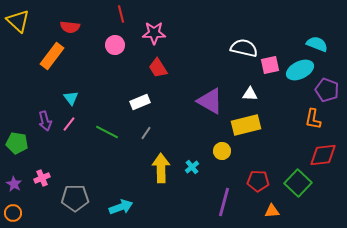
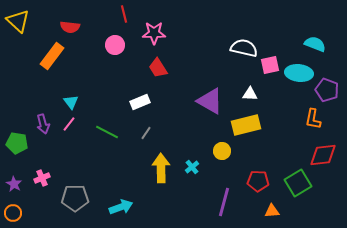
red line: moved 3 px right
cyan semicircle: moved 2 px left
cyan ellipse: moved 1 px left, 3 px down; rotated 32 degrees clockwise
cyan triangle: moved 4 px down
purple arrow: moved 2 px left, 3 px down
green square: rotated 16 degrees clockwise
